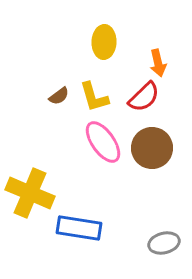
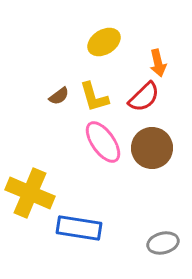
yellow ellipse: rotated 56 degrees clockwise
gray ellipse: moved 1 px left
